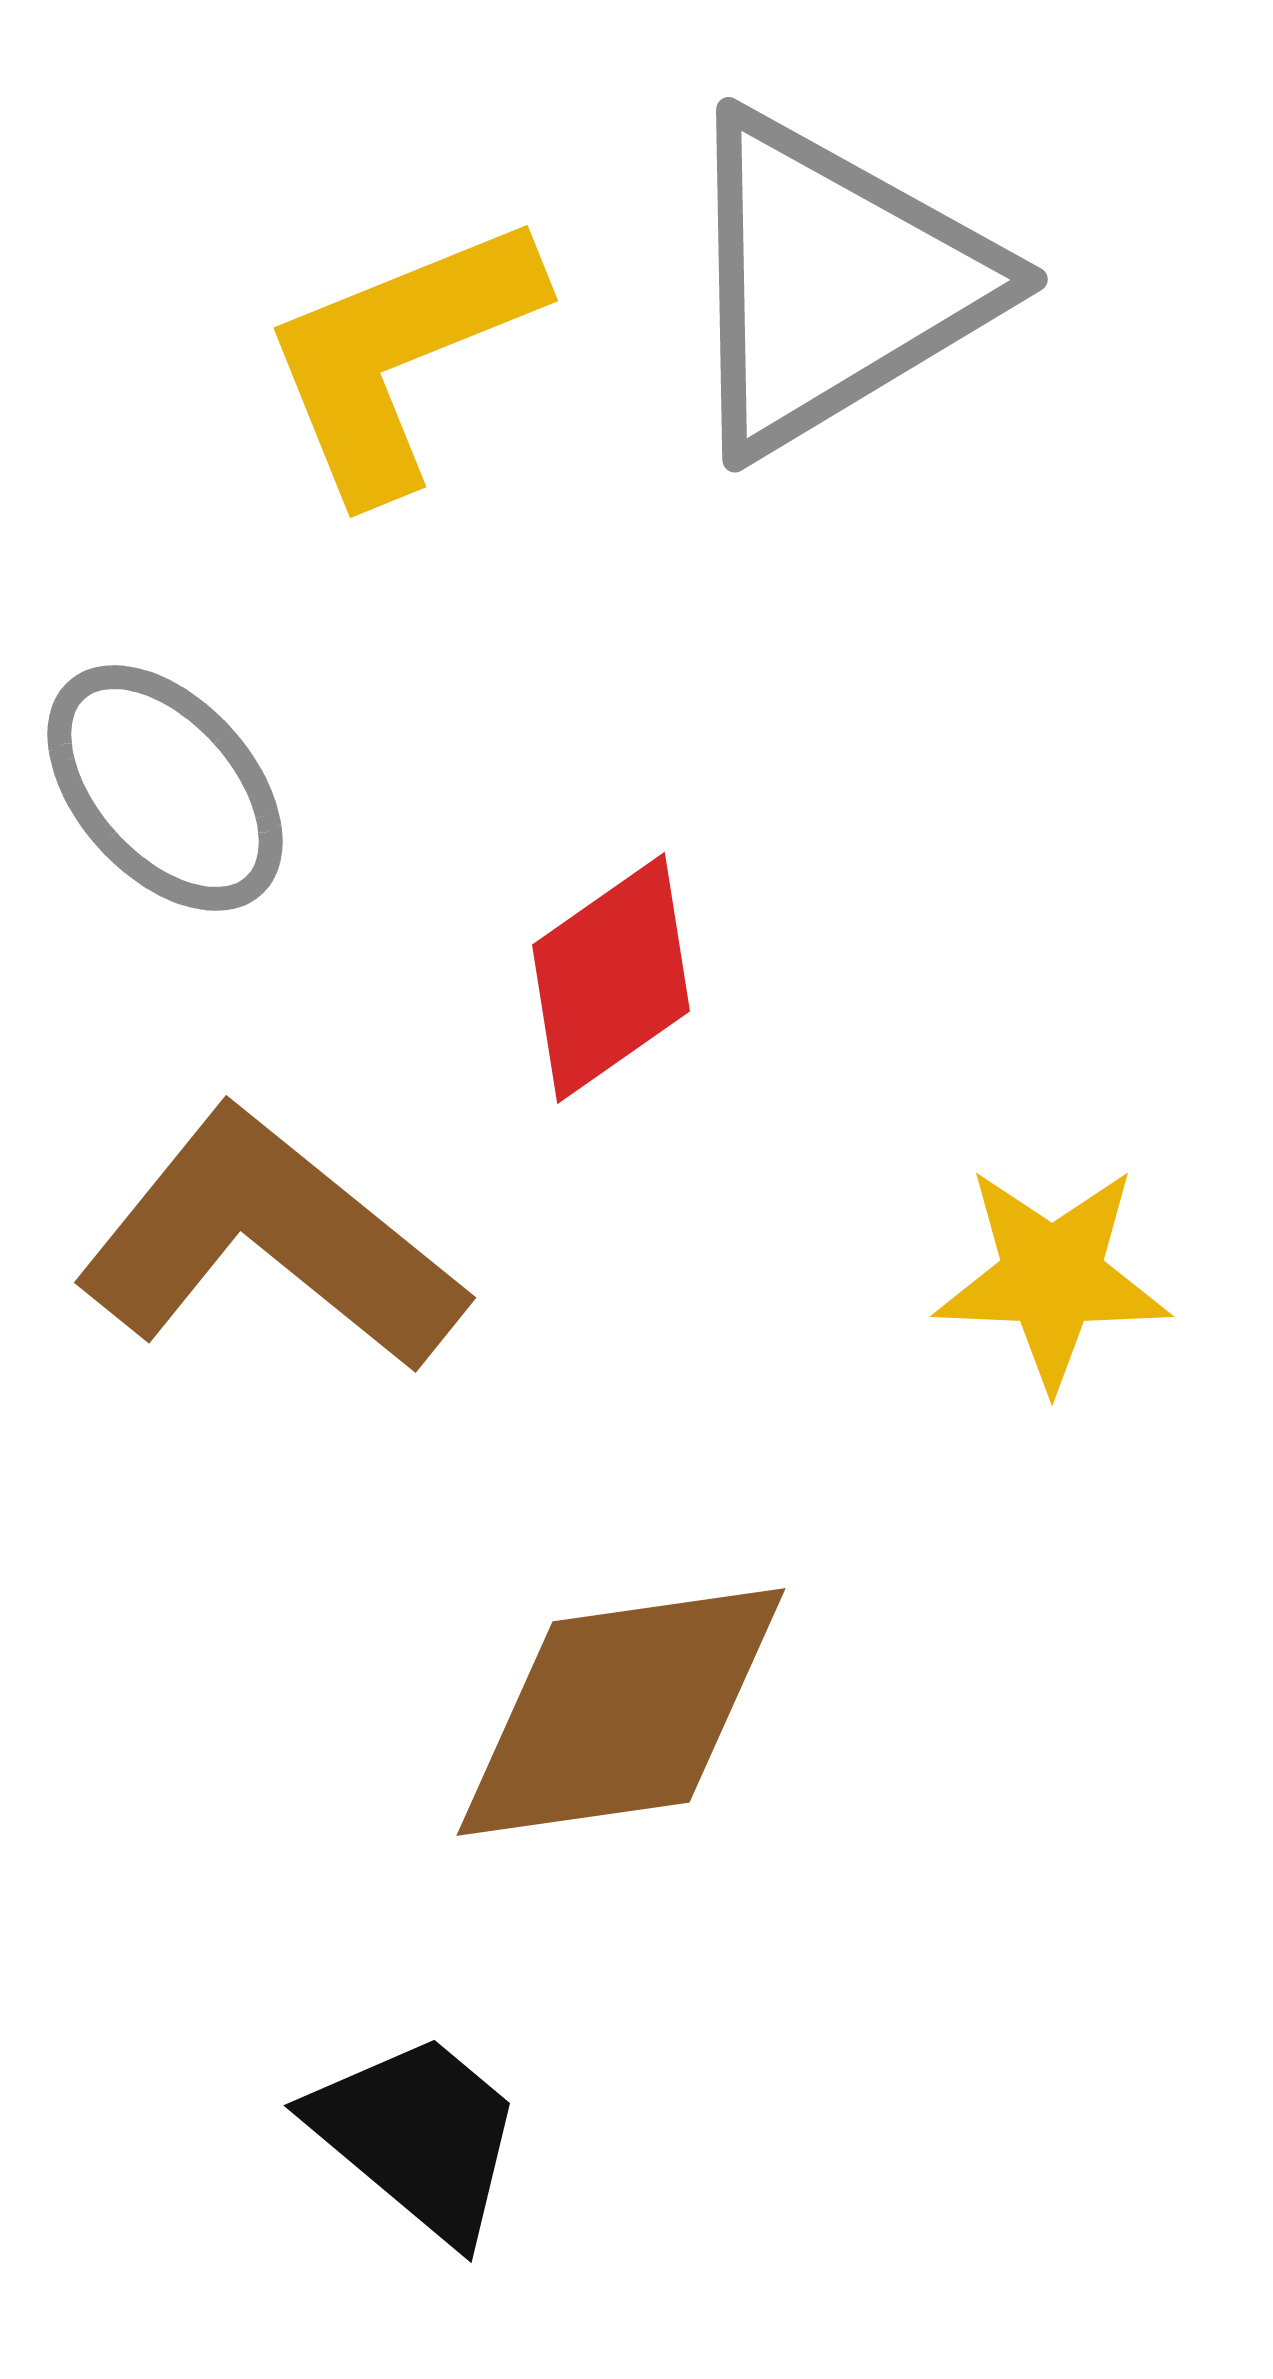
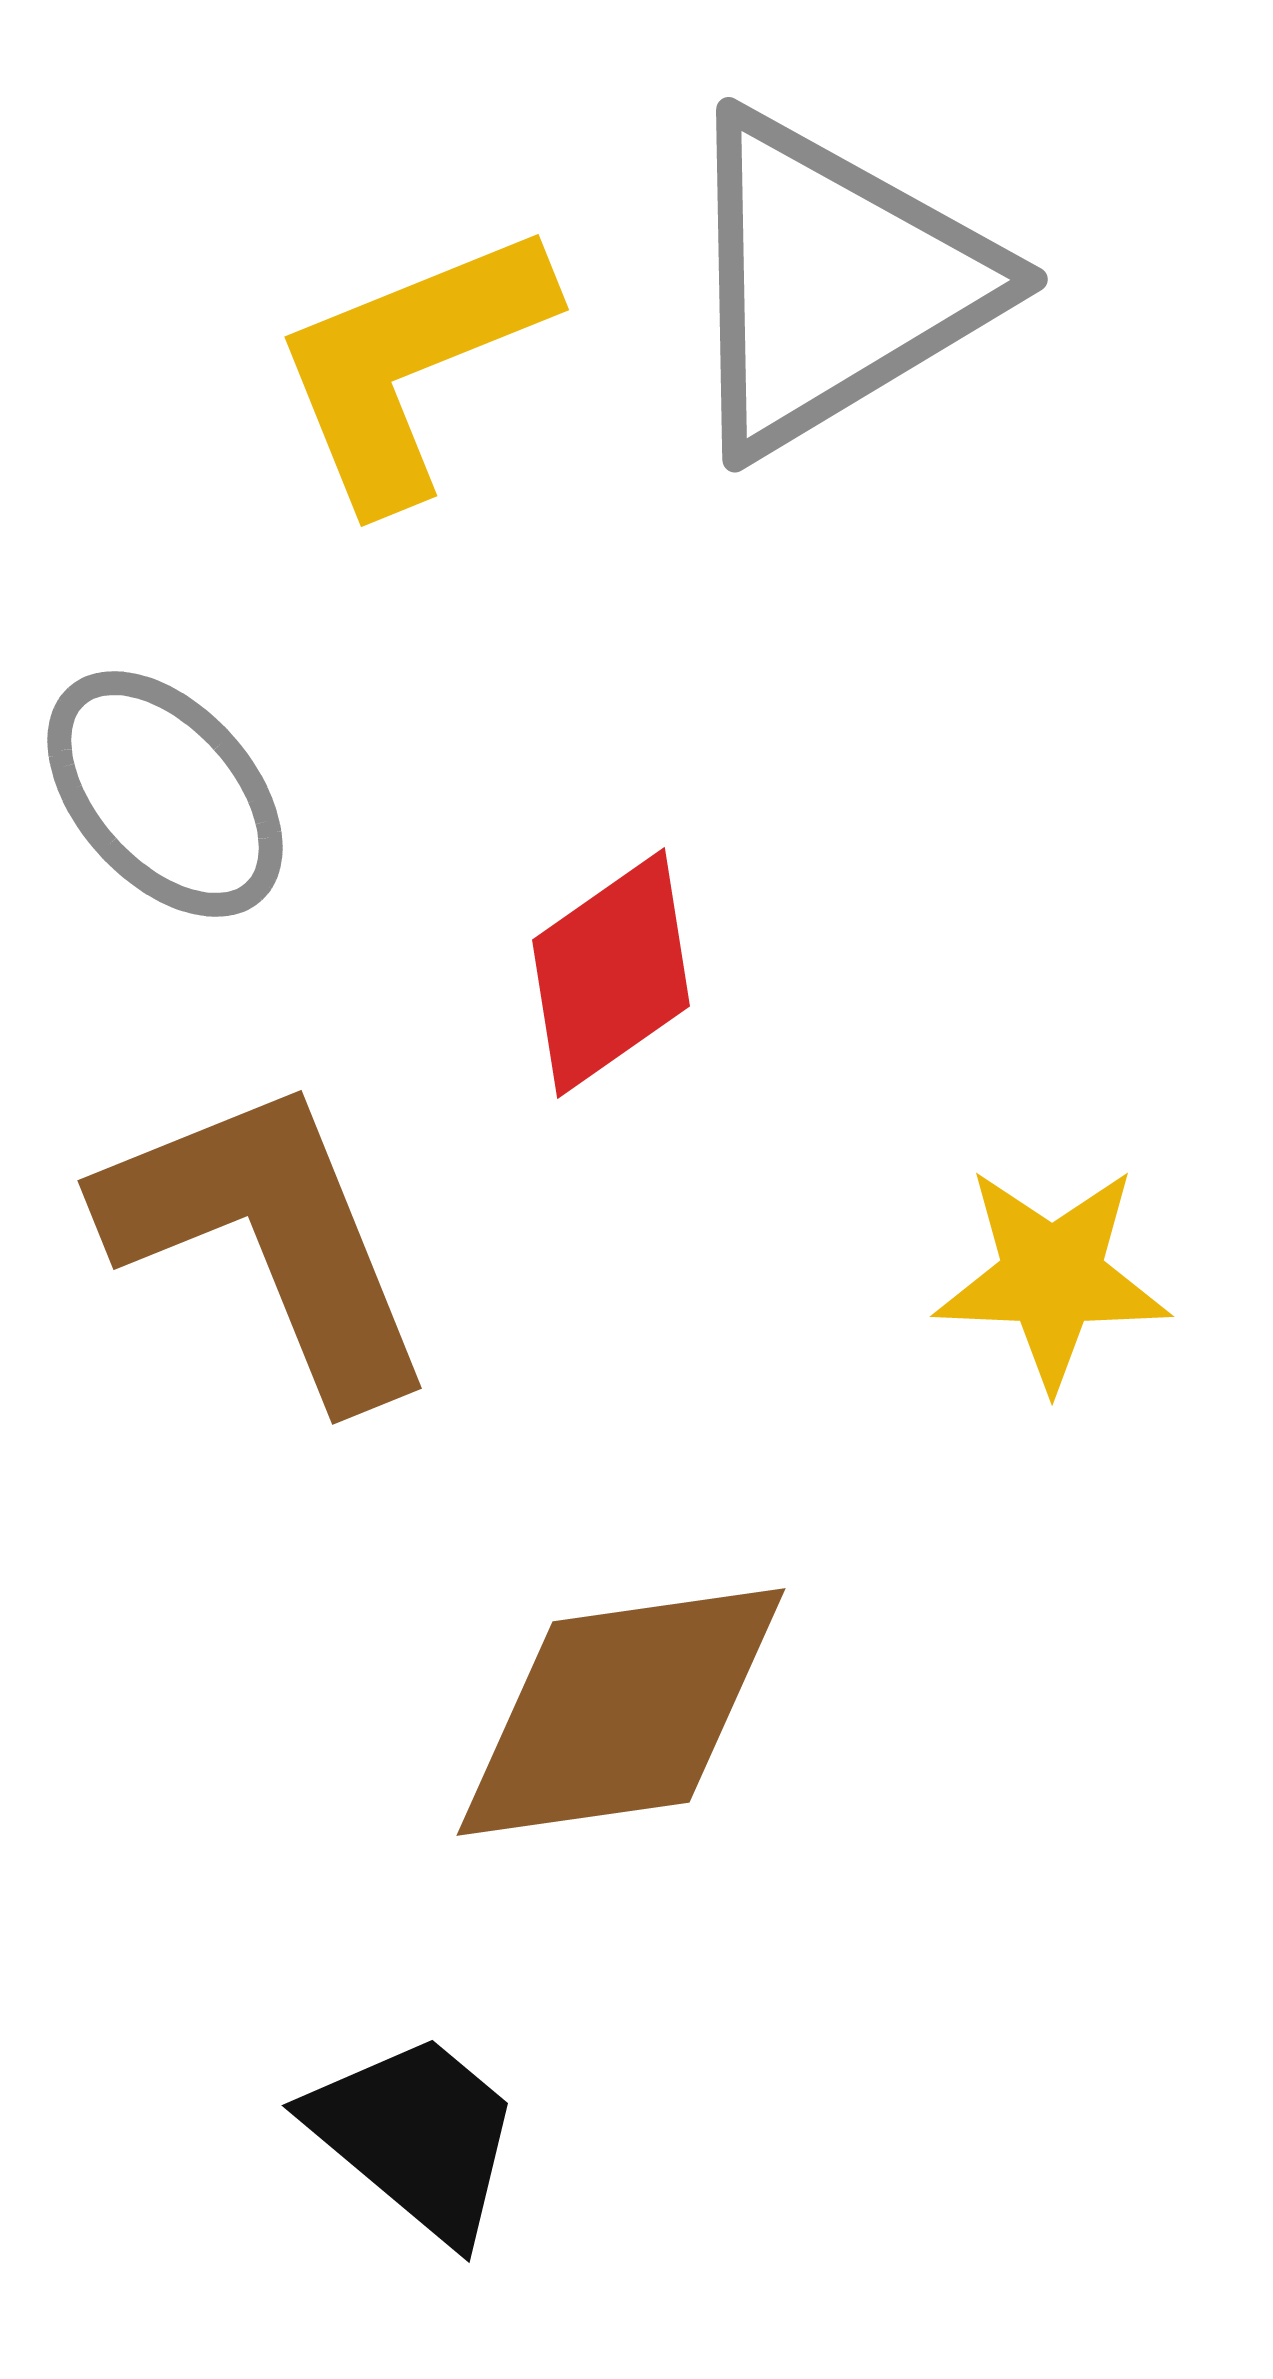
yellow L-shape: moved 11 px right, 9 px down
gray ellipse: moved 6 px down
red diamond: moved 5 px up
brown L-shape: moved 1 px left, 2 px up; rotated 29 degrees clockwise
black trapezoid: moved 2 px left
